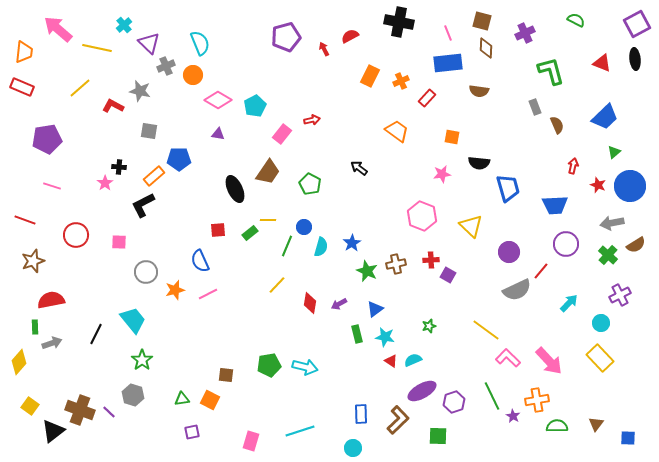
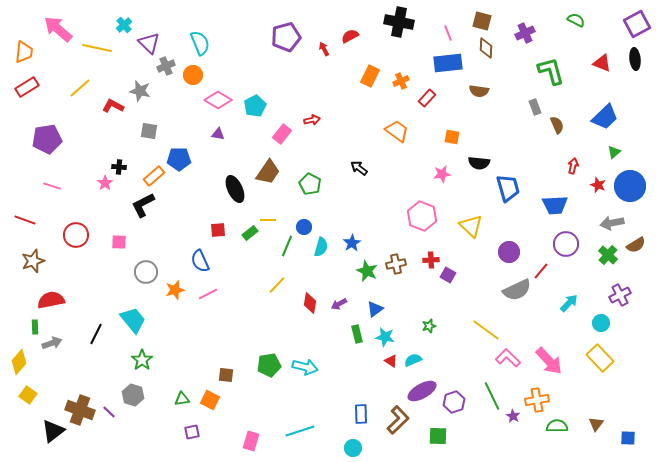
red rectangle at (22, 87): moved 5 px right; rotated 55 degrees counterclockwise
yellow square at (30, 406): moved 2 px left, 11 px up
